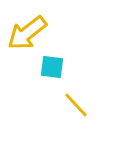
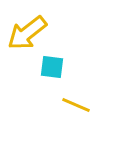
yellow line: rotated 24 degrees counterclockwise
